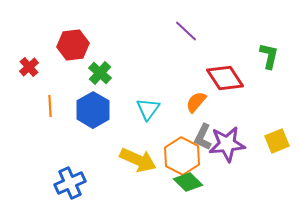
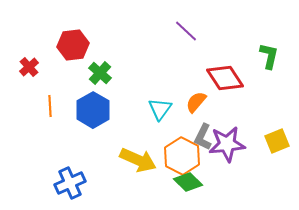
cyan triangle: moved 12 px right
